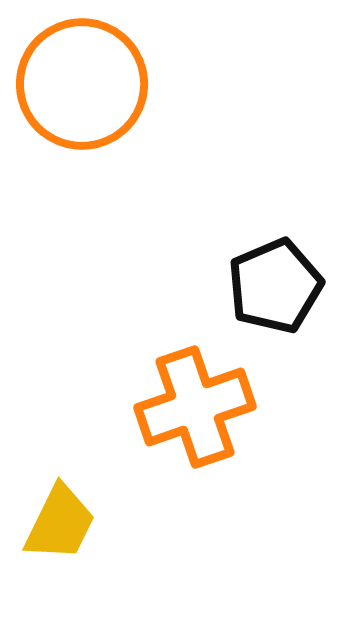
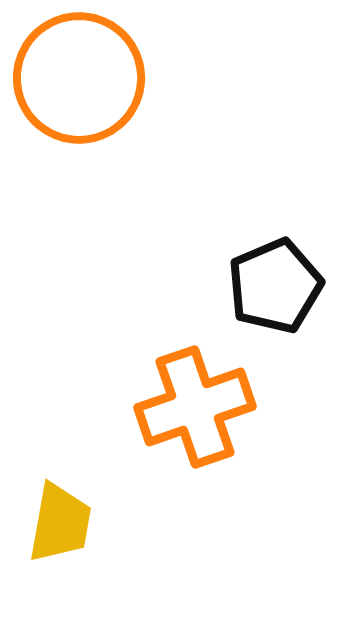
orange circle: moved 3 px left, 6 px up
yellow trapezoid: rotated 16 degrees counterclockwise
